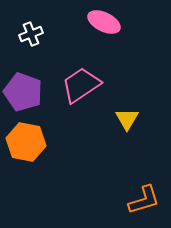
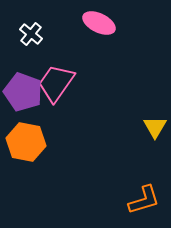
pink ellipse: moved 5 px left, 1 px down
white cross: rotated 30 degrees counterclockwise
pink trapezoid: moved 25 px left, 2 px up; rotated 21 degrees counterclockwise
yellow triangle: moved 28 px right, 8 px down
